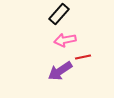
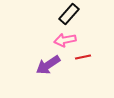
black rectangle: moved 10 px right
purple arrow: moved 12 px left, 6 px up
